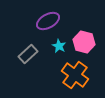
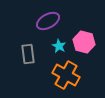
gray rectangle: rotated 54 degrees counterclockwise
orange cross: moved 9 px left; rotated 8 degrees counterclockwise
